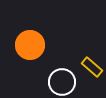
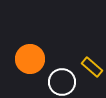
orange circle: moved 14 px down
